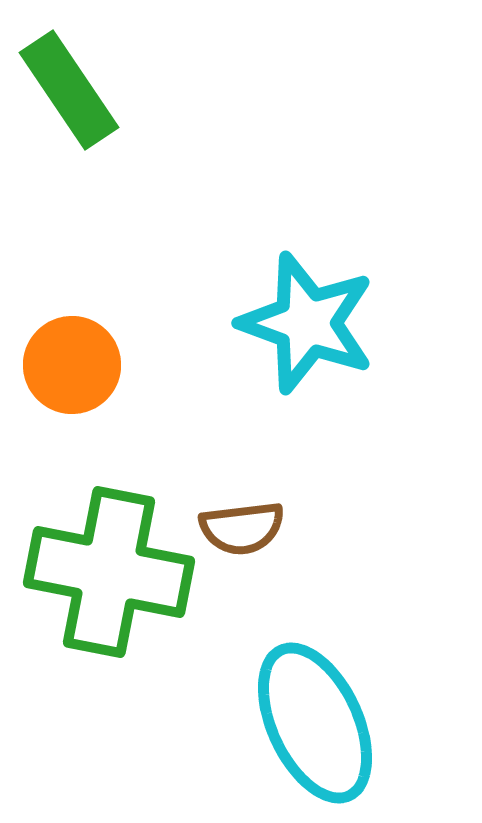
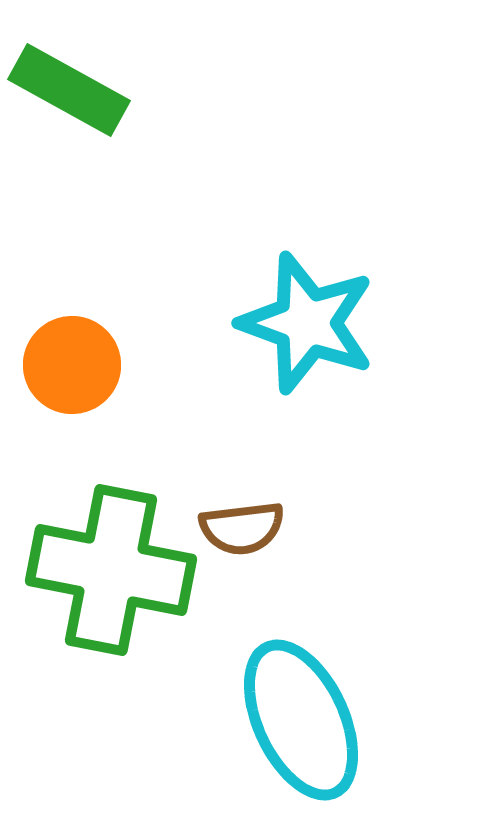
green rectangle: rotated 27 degrees counterclockwise
green cross: moved 2 px right, 2 px up
cyan ellipse: moved 14 px left, 3 px up
